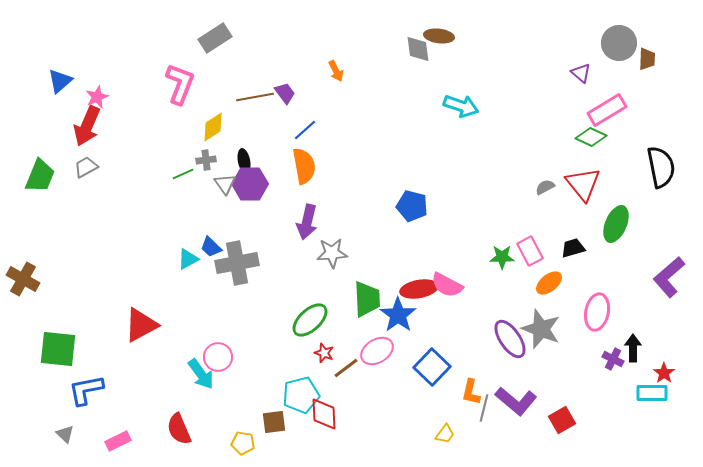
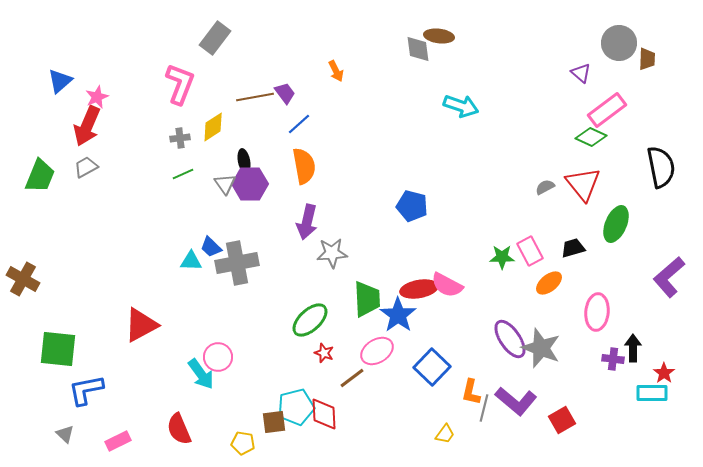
gray rectangle at (215, 38): rotated 20 degrees counterclockwise
pink rectangle at (607, 110): rotated 6 degrees counterclockwise
blue line at (305, 130): moved 6 px left, 6 px up
gray cross at (206, 160): moved 26 px left, 22 px up
cyan triangle at (188, 259): moved 3 px right, 2 px down; rotated 30 degrees clockwise
pink ellipse at (597, 312): rotated 6 degrees counterclockwise
gray star at (541, 329): moved 19 px down
purple cross at (613, 359): rotated 20 degrees counterclockwise
brown line at (346, 368): moved 6 px right, 10 px down
cyan pentagon at (301, 395): moved 5 px left, 12 px down
